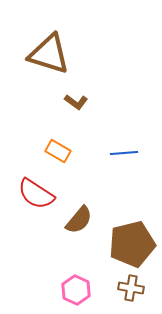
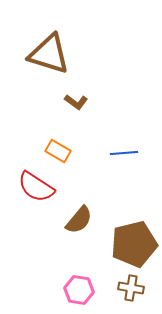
red semicircle: moved 7 px up
brown pentagon: moved 2 px right
pink hexagon: moved 3 px right; rotated 16 degrees counterclockwise
